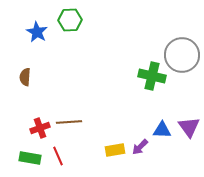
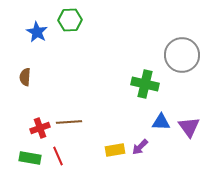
green cross: moved 7 px left, 8 px down
blue triangle: moved 1 px left, 8 px up
